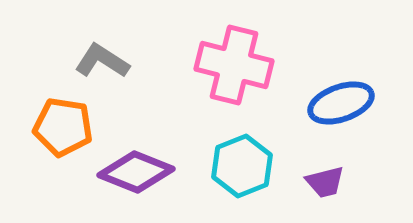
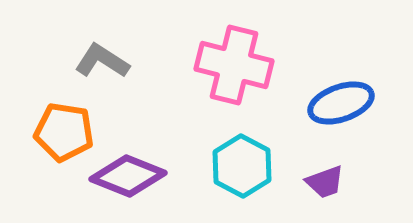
orange pentagon: moved 1 px right, 5 px down
cyan hexagon: rotated 10 degrees counterclockwise
purple diamond: moved 8 px left, 4 px down
purple trapezoid: rotated 6 degrees counterclockwise
